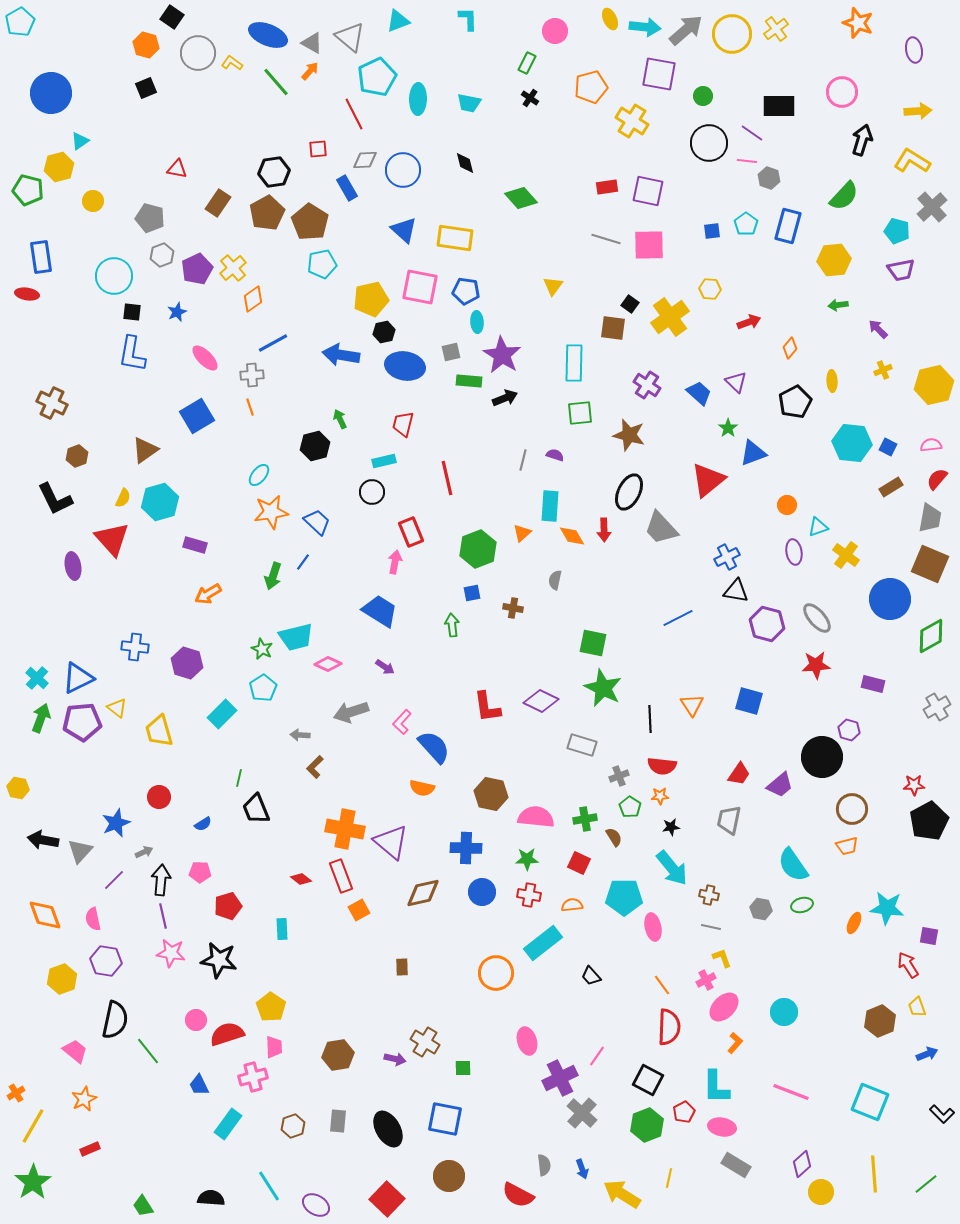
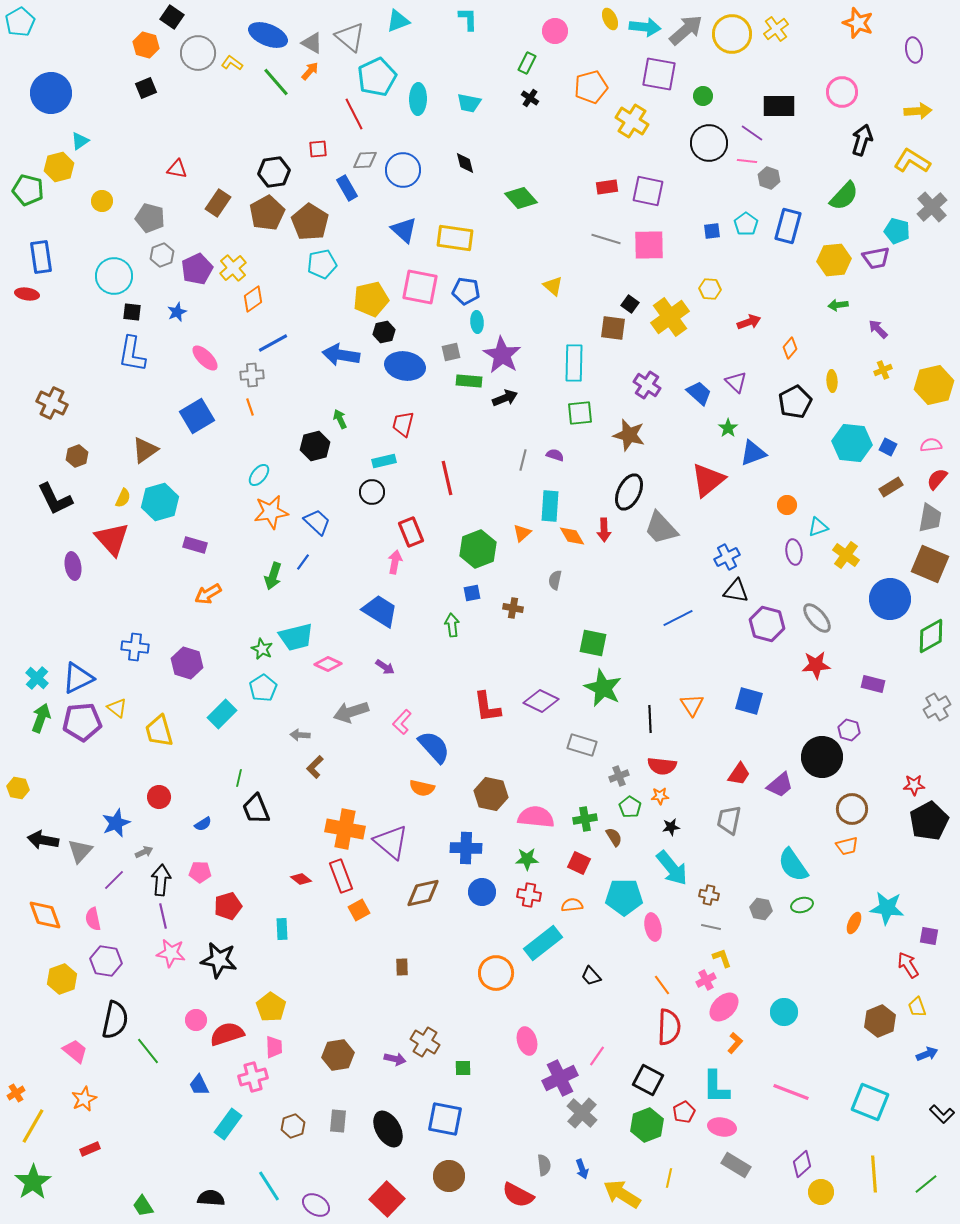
yellow circle at (93, 201): moved 9 px right
purple trapezoid at (901, 270): moved 25 px left, 12 px up
yellow triangle at (553, 286): rotated 25 degrees counterclockwise
